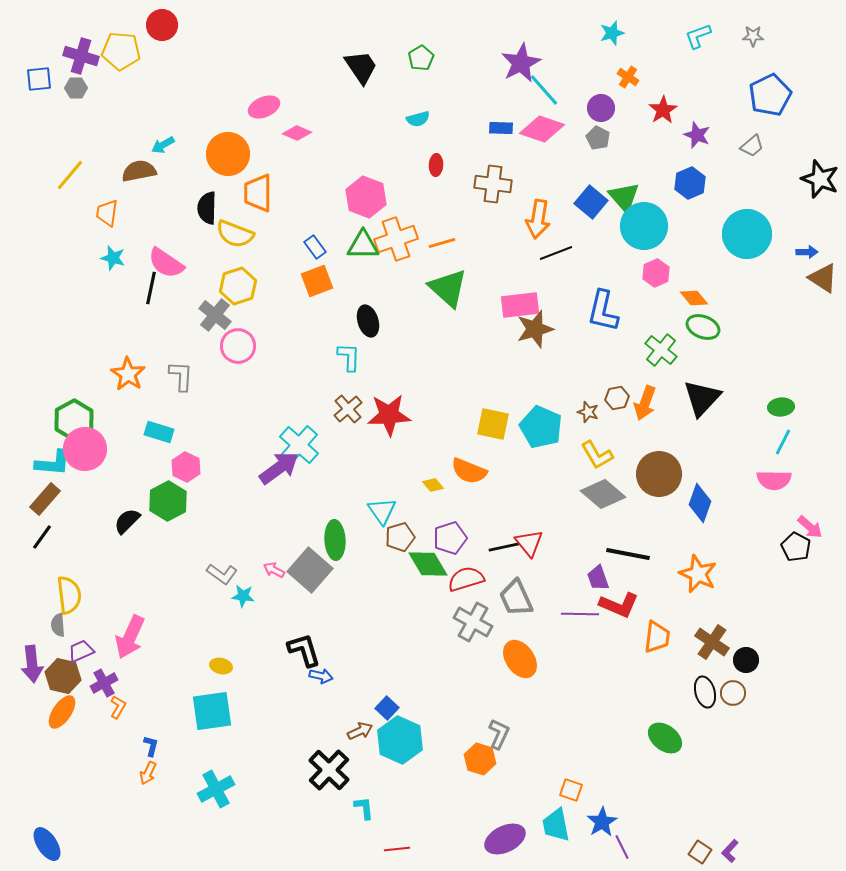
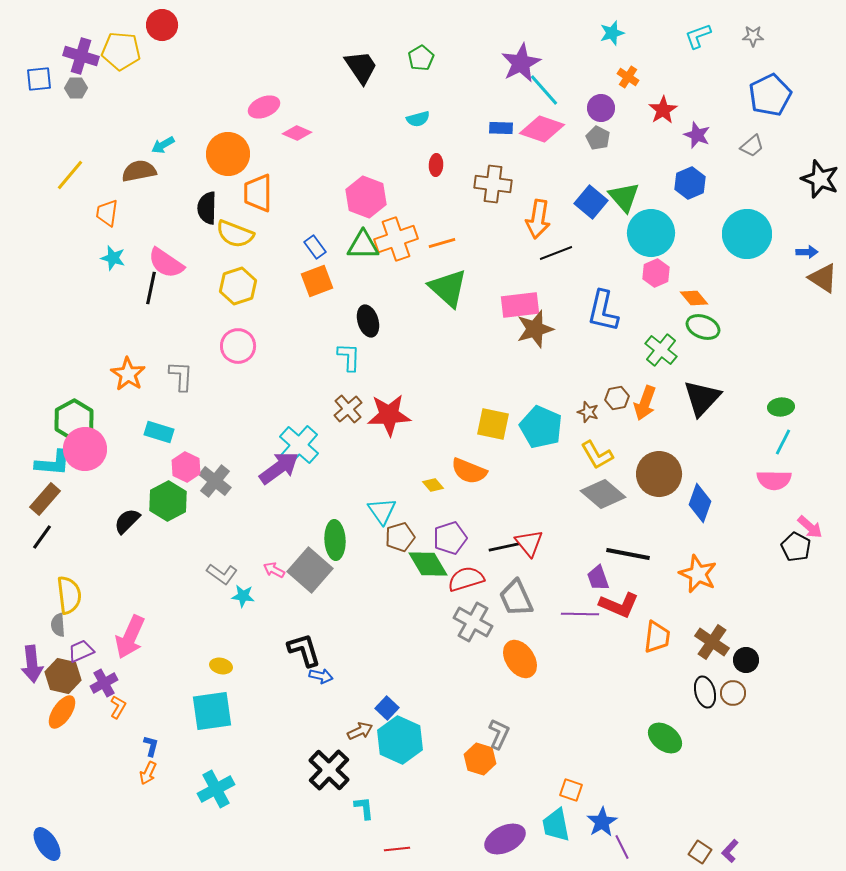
cyan circle at (644, 226): moved 7 px right, 7 px down
gray cross at (215, 315): moved 166 px down
